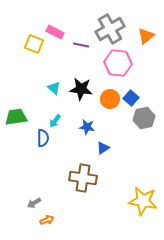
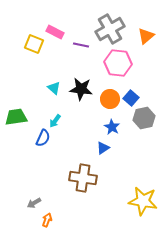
blue star: moved 25 px right; rotated 21 degrees clockwise
blue semicircle: rotated 24 degrees clockwise
orange arrow: rotated 48 degrees counterclockwise
